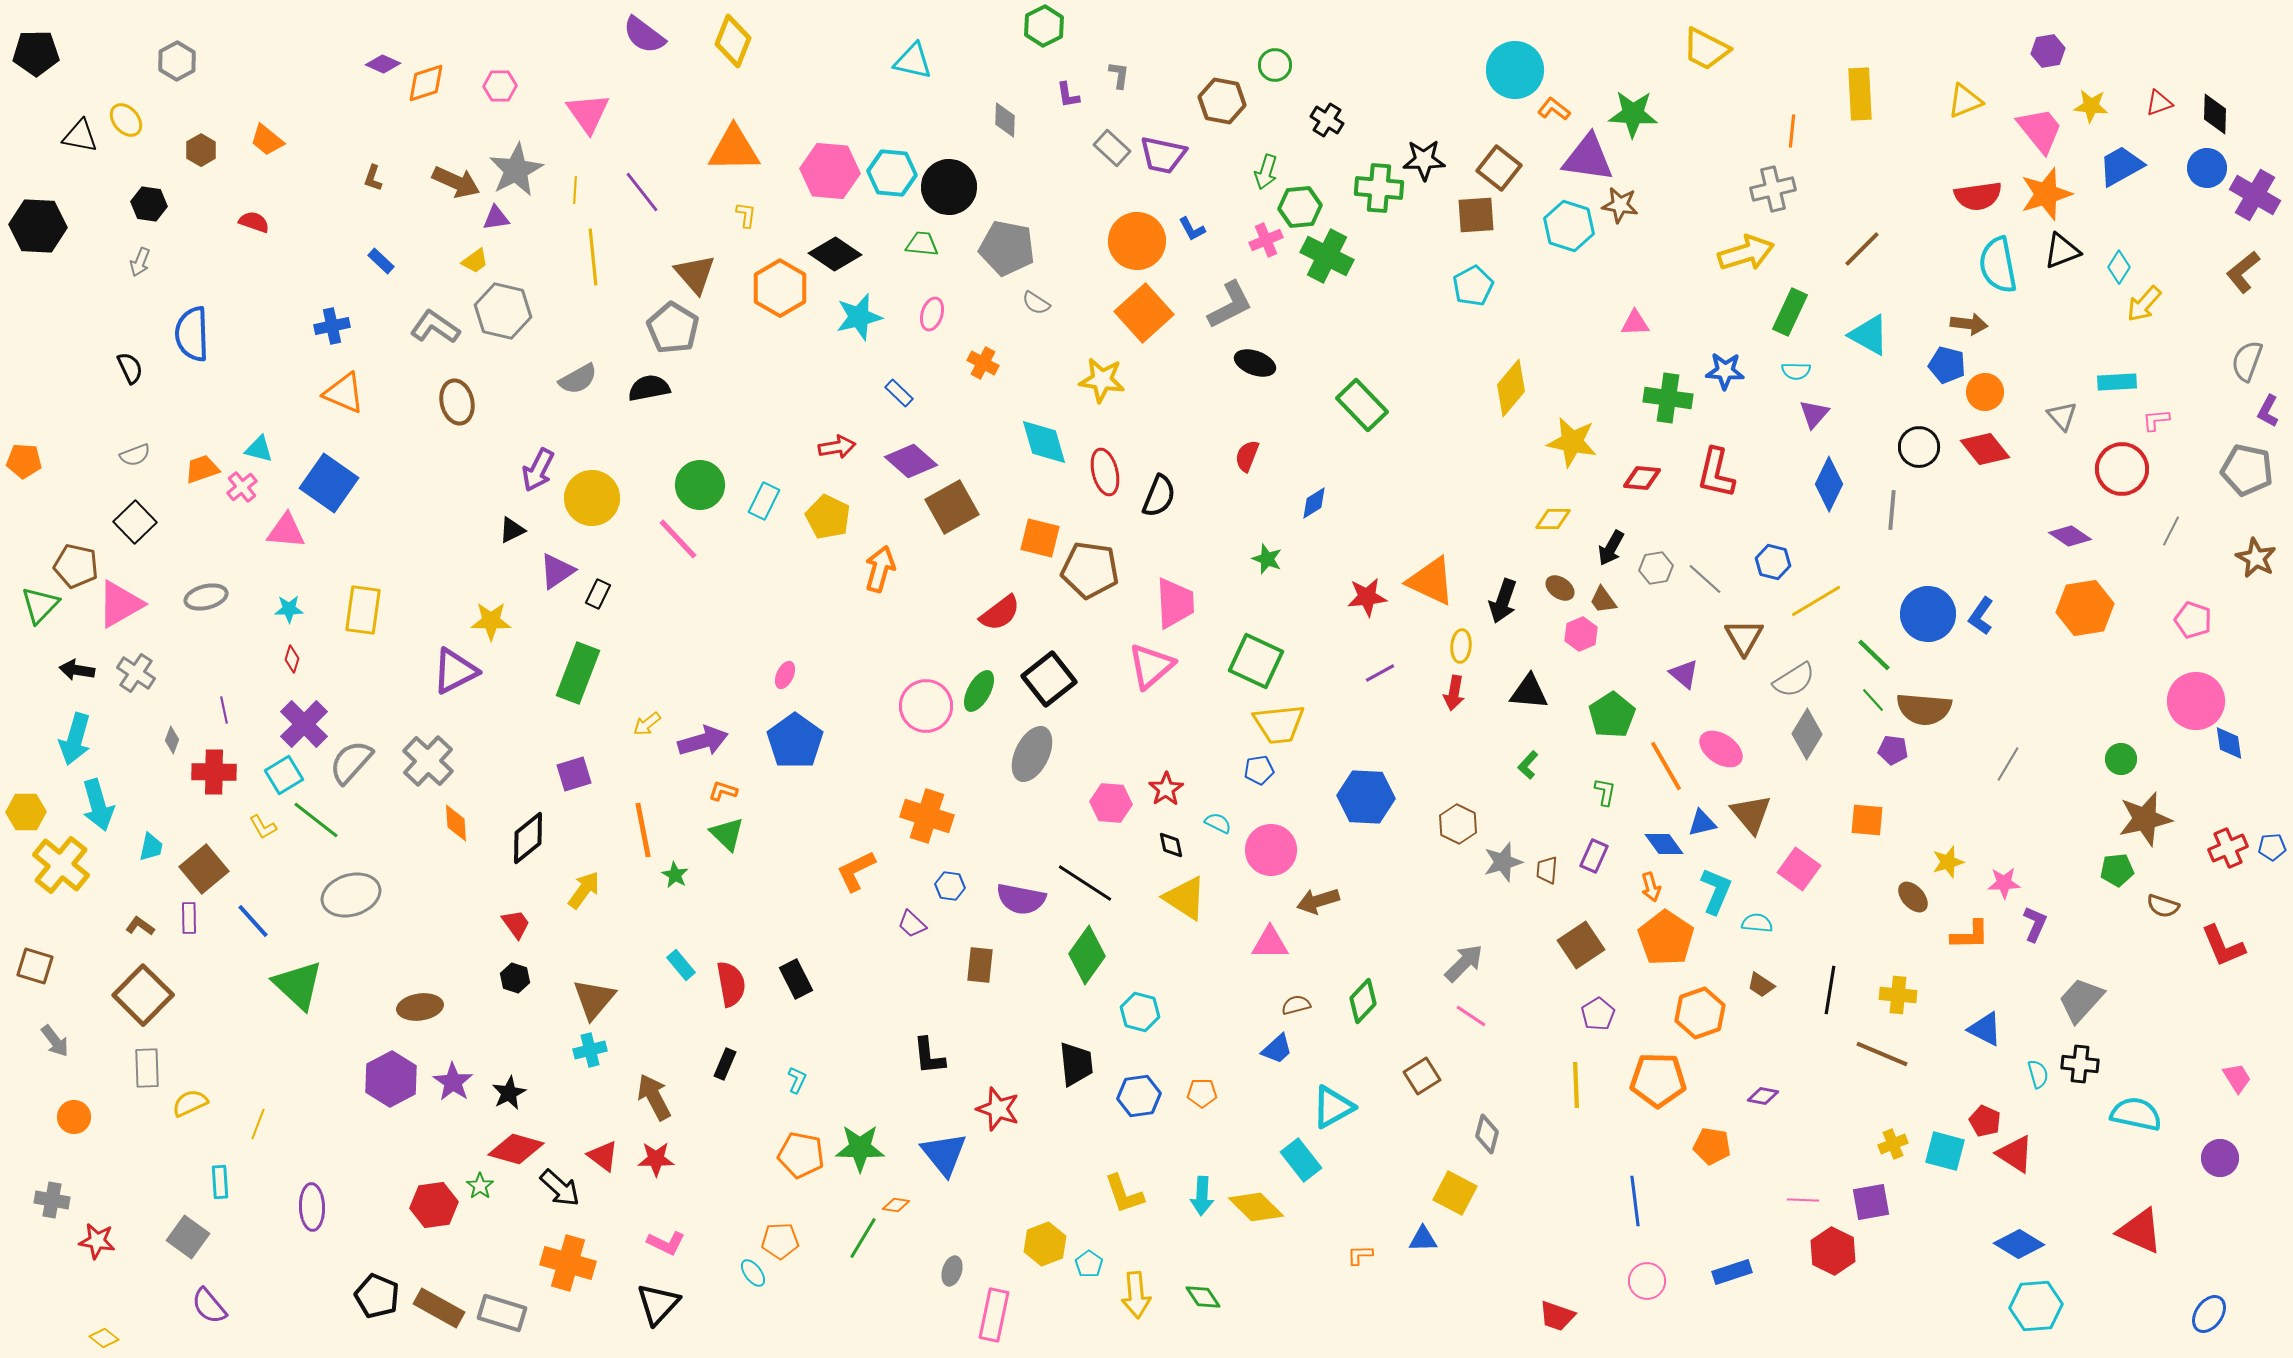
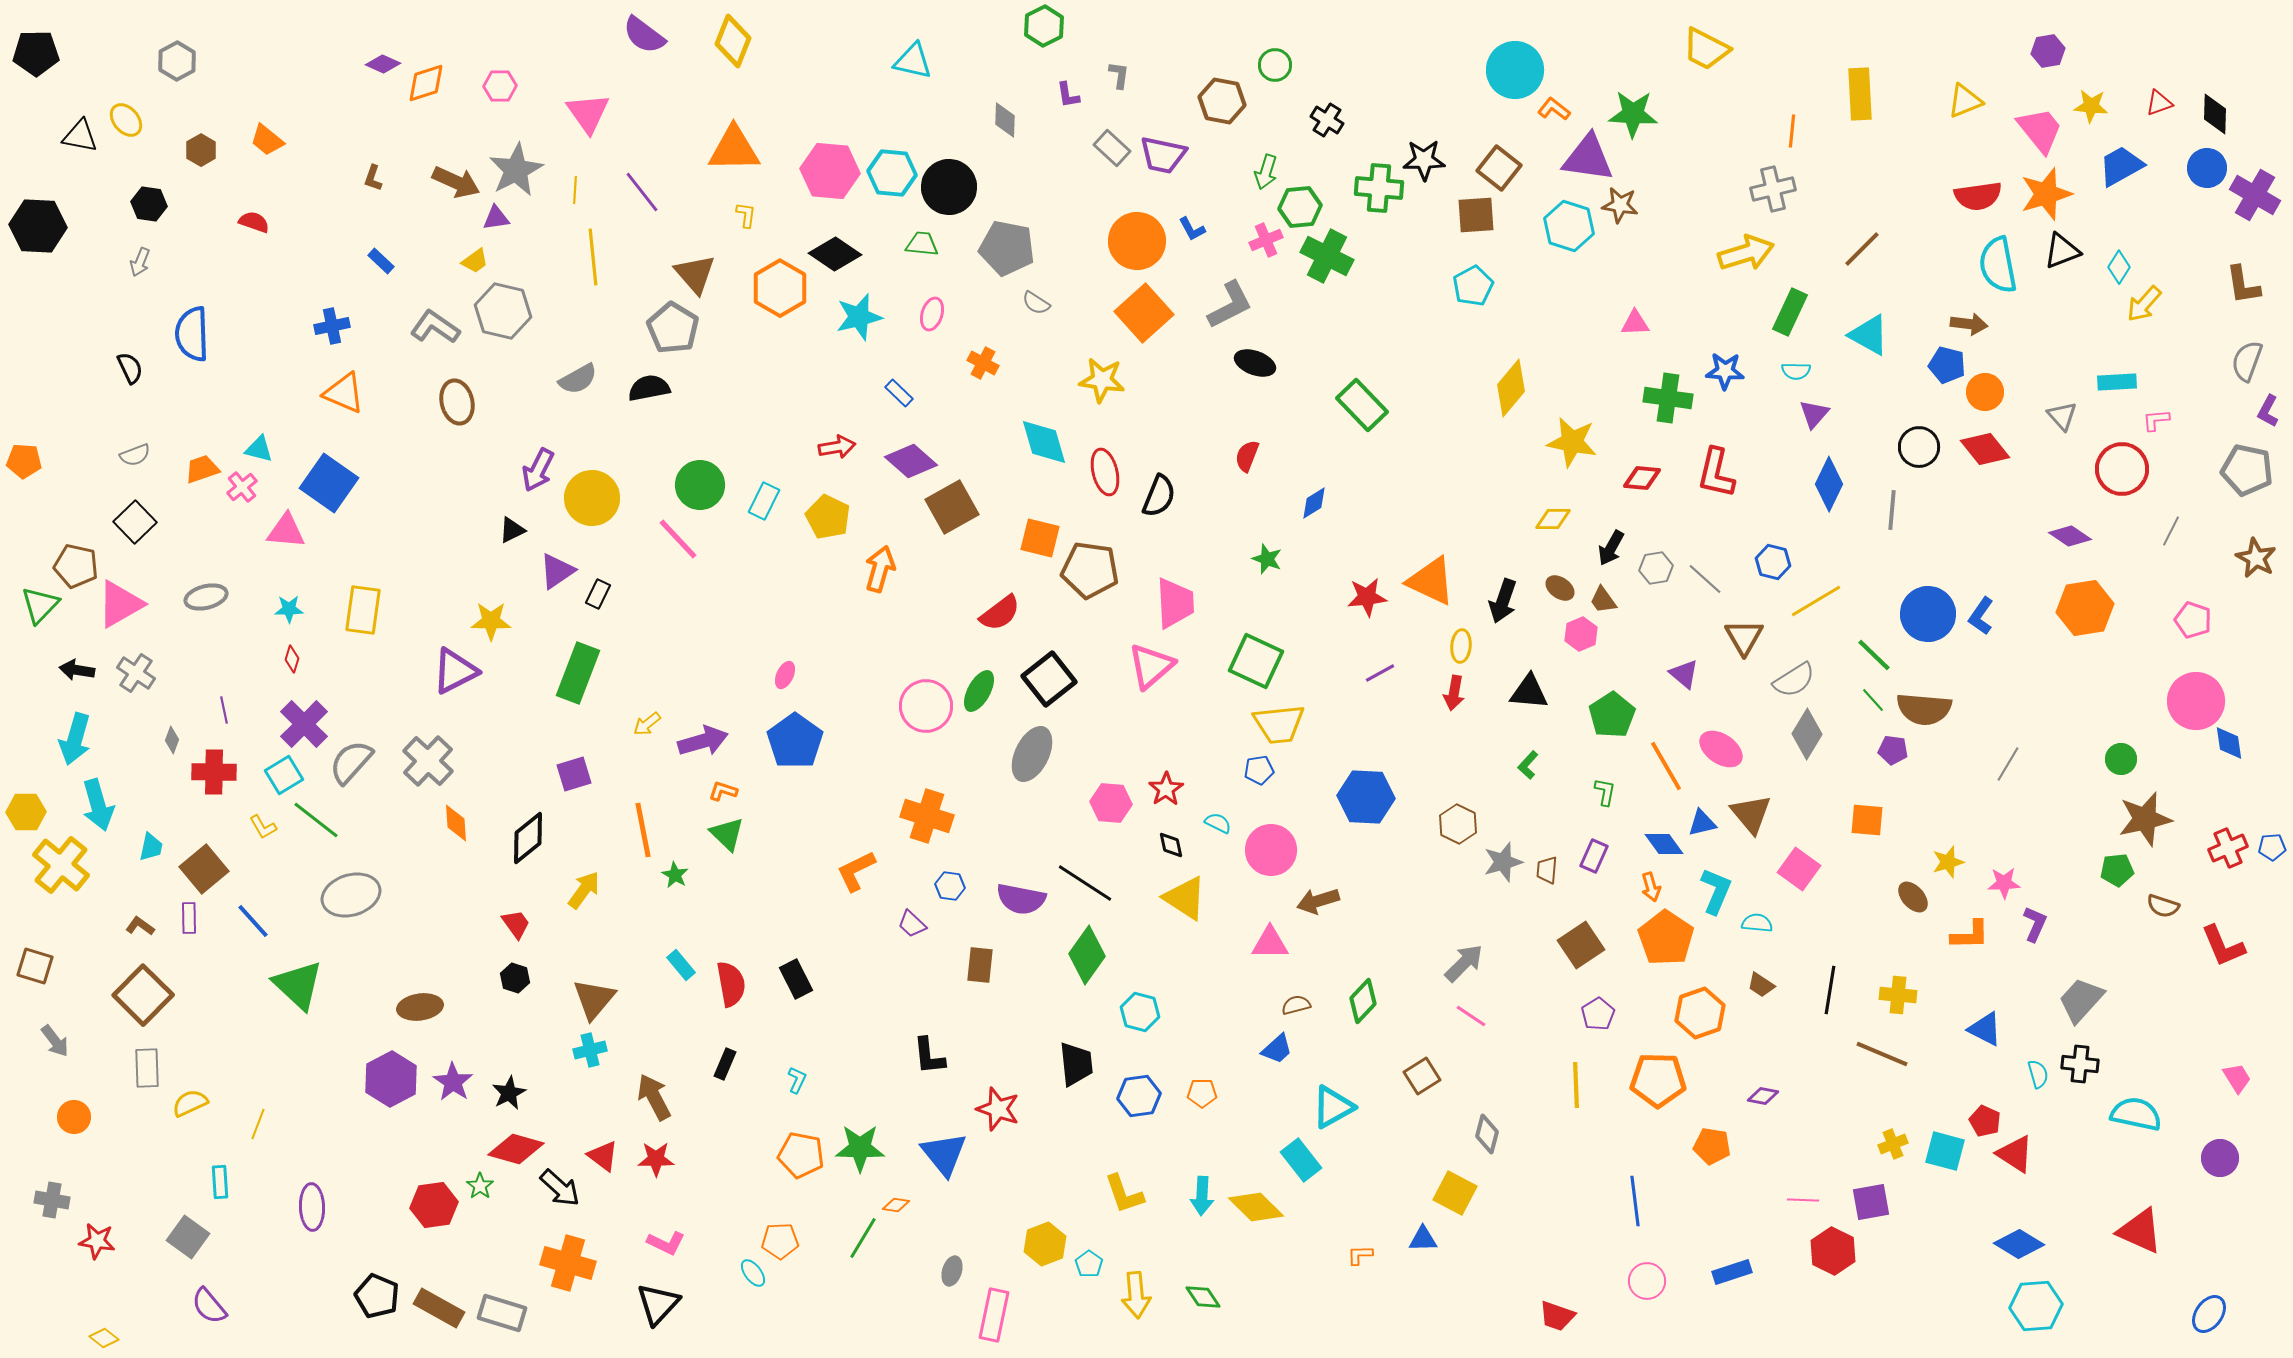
brown L-shape at (2243, 272): moved 13 px down; rotated 60 degrees counterclockwise
